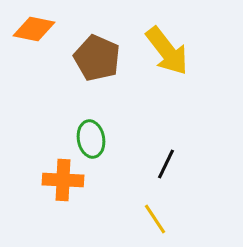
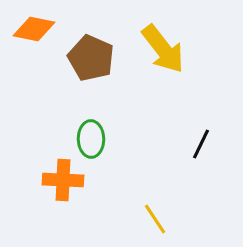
yellow arrow: moved 4 px left, 2 px up
brown pentagon: moved 6 px left
green ellipse: rotated 9 degrees clockwise
black line: moved 35 px right, 20 px up
